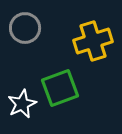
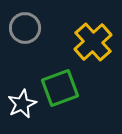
yellow cross: moved 1 px down; rotated 24 degrees counterclockwise
